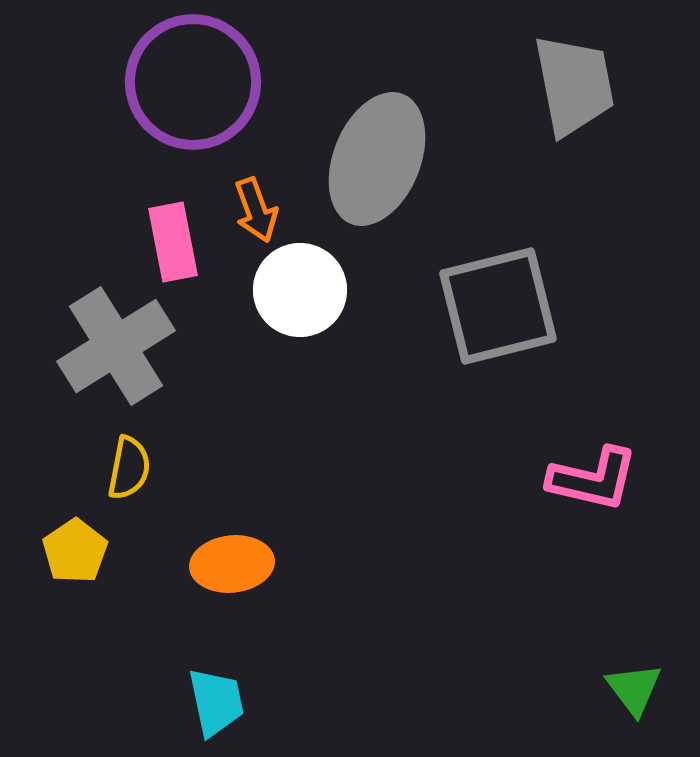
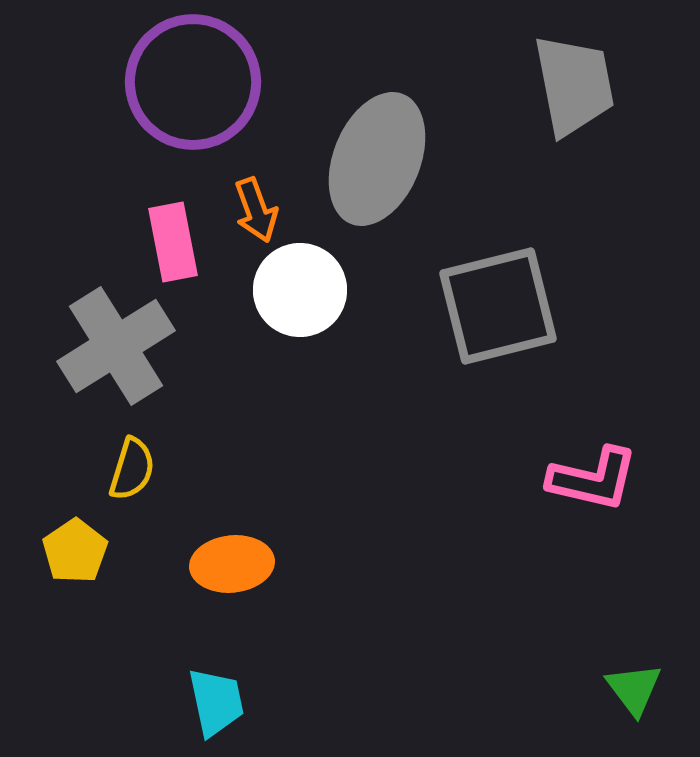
yellow semicircle: moved 3 px right, 1 px down; rotated 6 degrees clockwise
